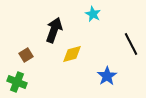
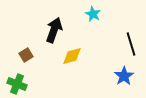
black line: rotated 10 degrees clockwise
yellow diamond: moved 2 px down
blue star: moved 17 px right
green cross: moved 2 px down
